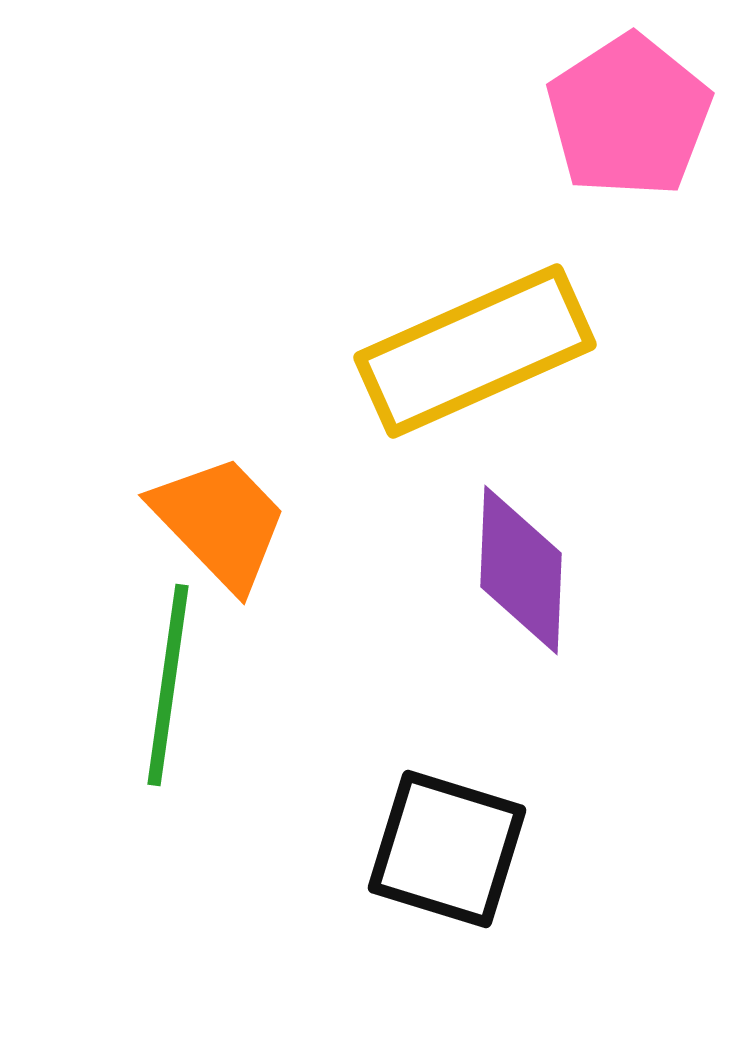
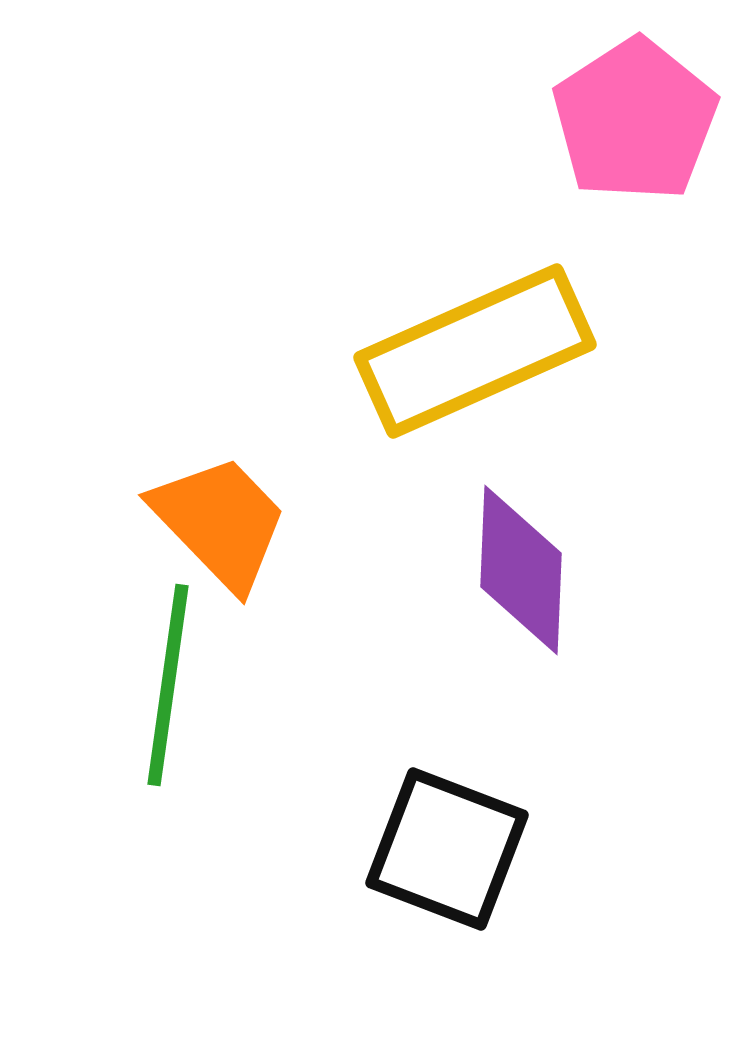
pink pentagon: moved 6 px right, 4 px down
black square: rotated 4 degrees clockwise
